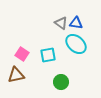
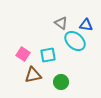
blue triangle: moved 10 px right, 2 px down
cyan ellipse: moved 1 px left, 3 px up
pink square: moved 1 px right
brown triangle: moved 17 px right
